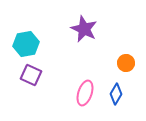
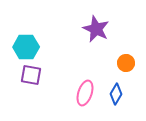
purple star: moved 12 px right
cyan hexagon: moved 3 px down; rotated 10 degrees clockwise
purple square: rotated 15 degrees counterclockwise
